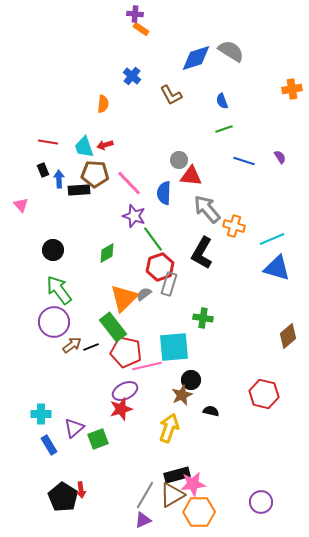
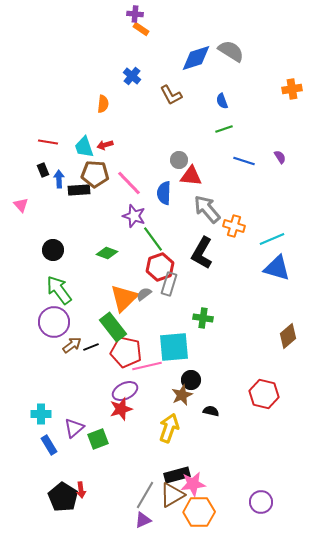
green diamond at (107, 253): rotated 50 degrees clockwise
